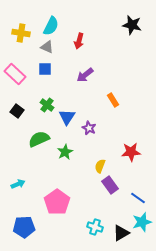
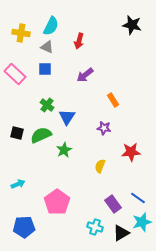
black square: moved 22 px down; rotated 24 degrees counterclockwise
purple star: moved 15 px right; rotated 16 degrees counterclockwise
green semicircle: moved 2 px right, 4 px up
green star: moved 1 px left, 2 px up
purple rectangle: moved 3 px right, 19 px down
